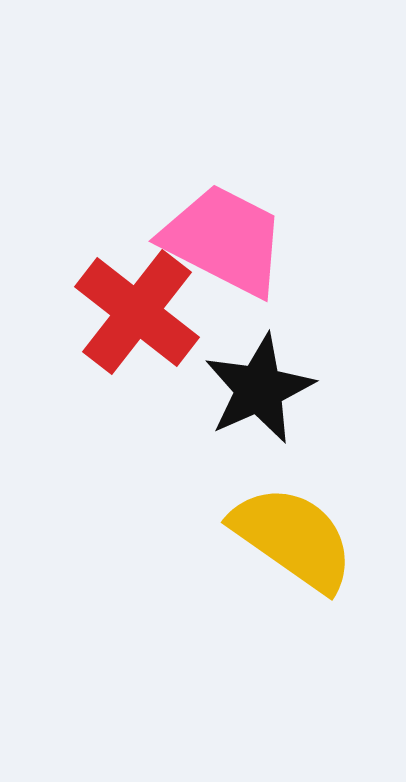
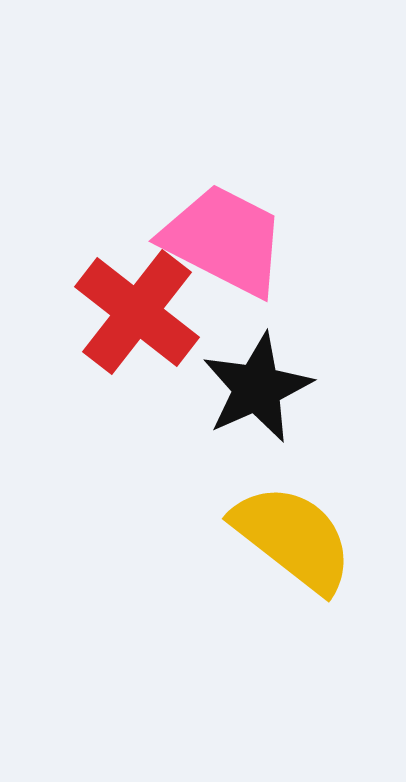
black star: moved 2 px left, 1 px up
yellow semicircle: rotated 3 degrees clockwise
